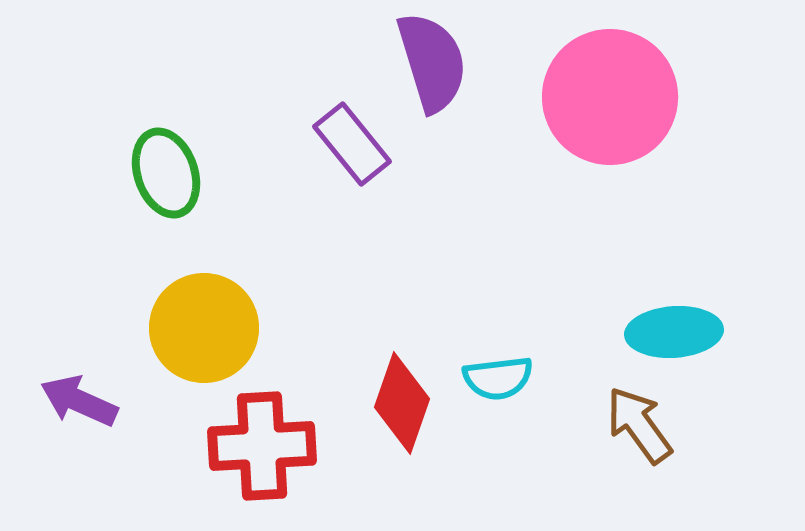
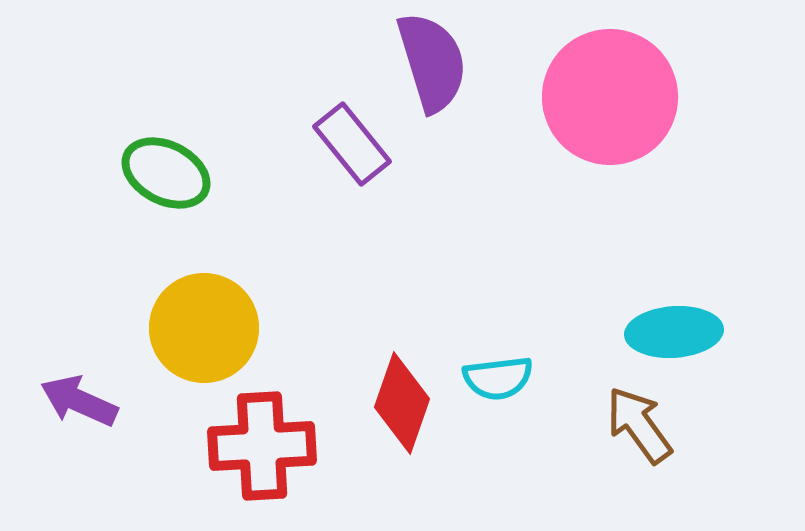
green ellipse: rotated 44 degrees counterclockwise
